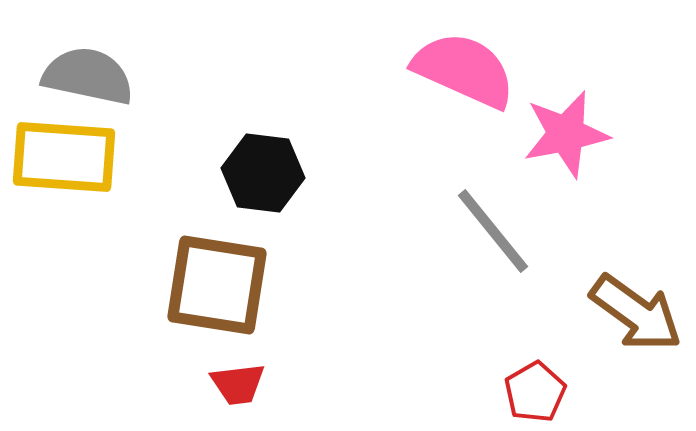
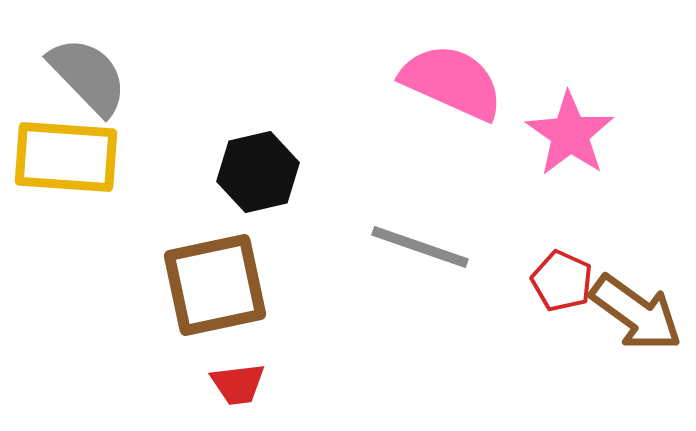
pink semicircle: moved 12 px left, 12 px down
gray semicircle: rotated 34 degrees clockwise
pink star: moved 4 px right; rotated 26 degrees counterclockwise
yellow rectangle: moved 2 px right
black hexagon: moved 5 px left, 1 px up; rotated 20 degrees counterclockwise
gray line: moved 73 px left, 16 px down; rotated 32 degrees counterclockwise
brown square: moved 2 px left; rotated 21 degrees counterclockwise
red pentagon: moved 27 px right, 111 px up; rotated 18 degrees counterclockwise
